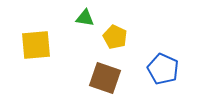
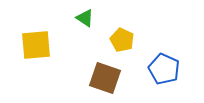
green triangle: rotated 24 degrees clockwise
yellow pentagon: moved 7 px right, 3 px down
blue pentagon: moved 1 px right
